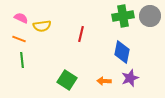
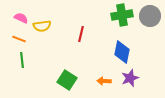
green cross: moved 1 px left, 1 px up
